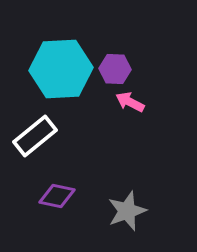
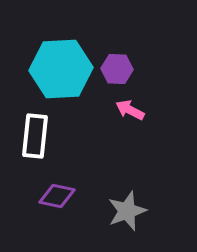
purple hexagon: moved 2 px right
pink arrow: moved 8 px down
white rectangle: rotated 45 degrees counterclockwise
